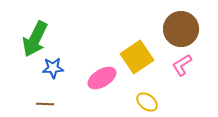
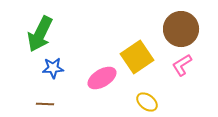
green arrow: moved 5 px right, 5 px up
